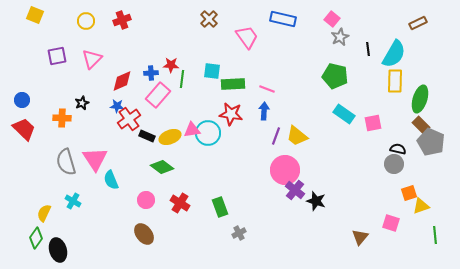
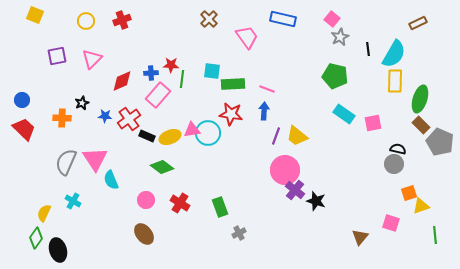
blue star at (117, 106): moved 12 px left, 10 px down
gray pentagon at (431, 142): moved 9 px right
gray semicircle at (66, 162): rotated 40 degrees clockwise
